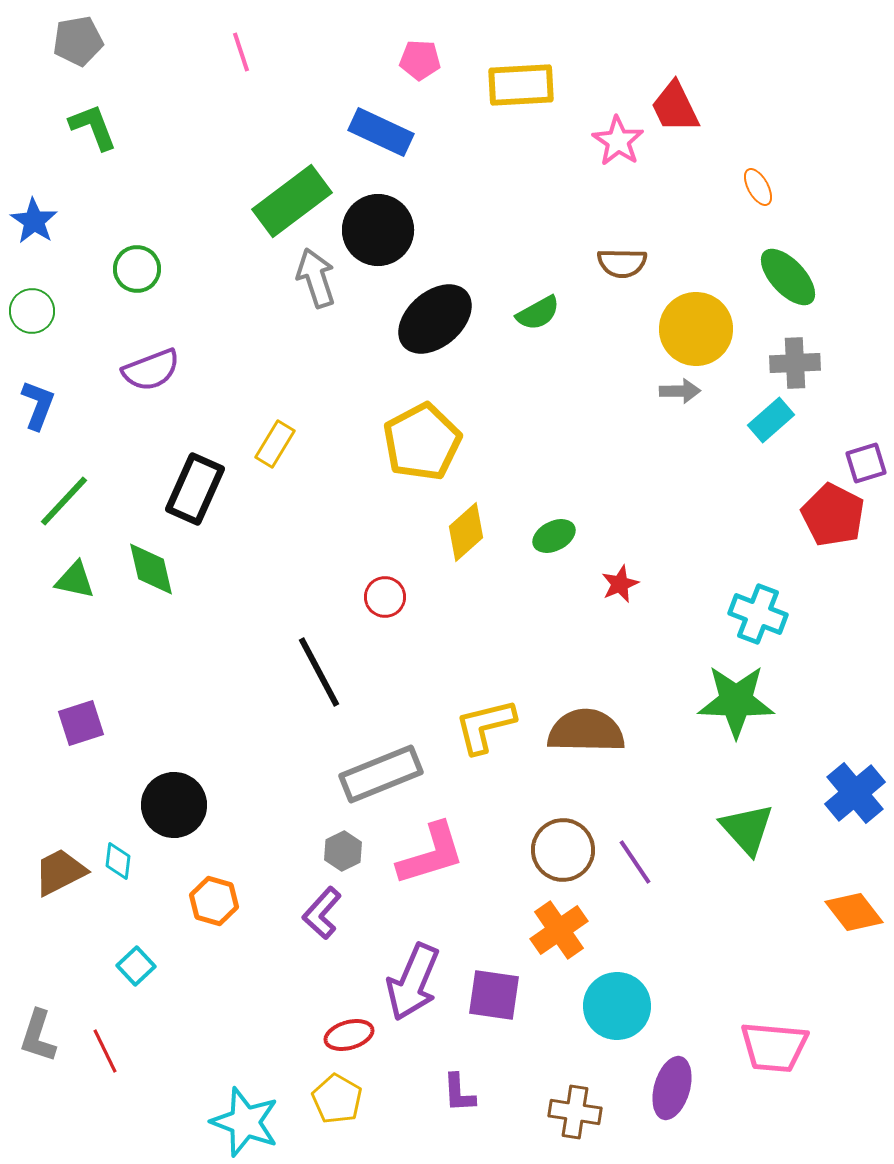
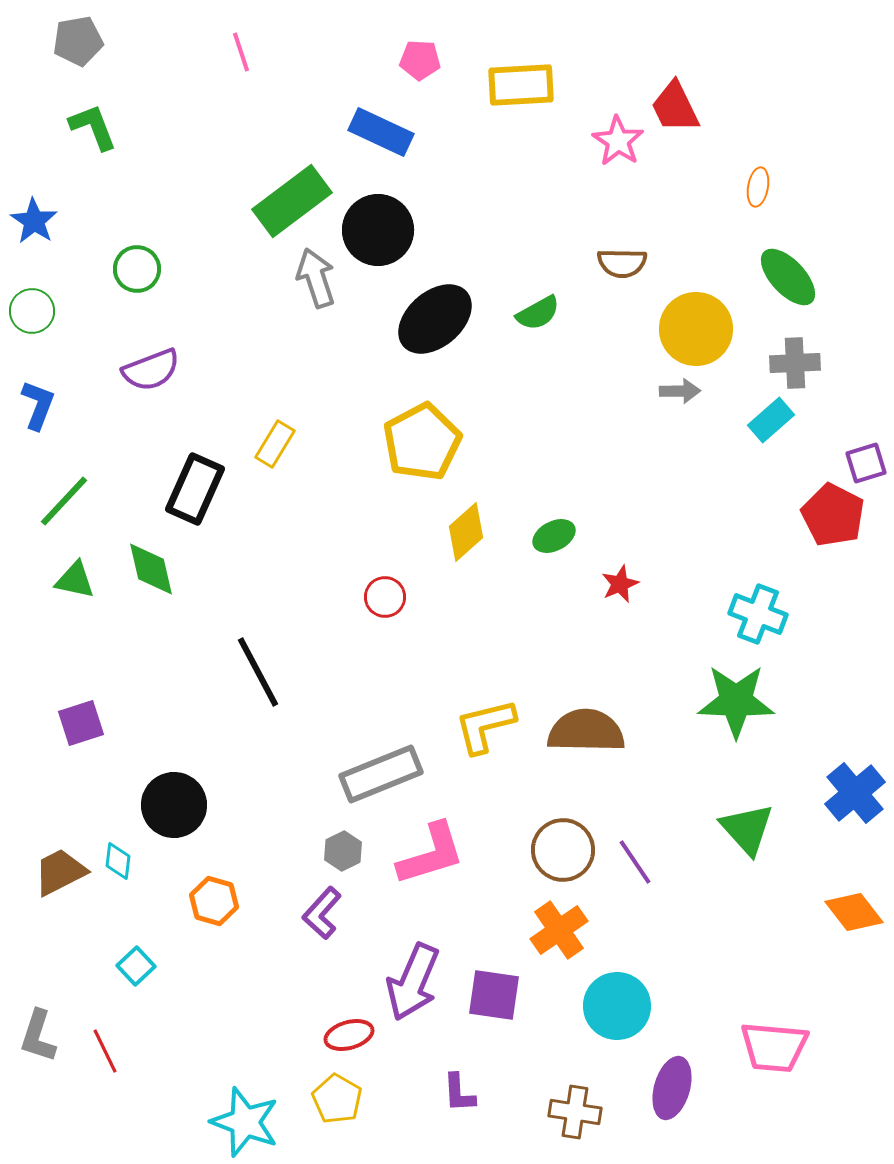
orange ellipse at (758, 187): rotated 39 degrees clockwise
black line at (319, 672): moved 61 px left
